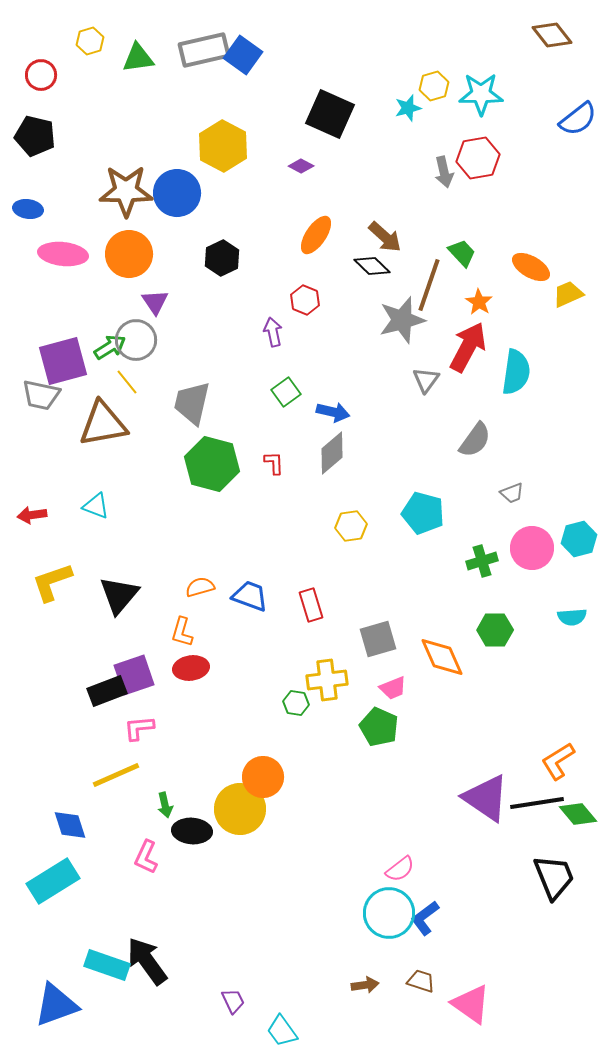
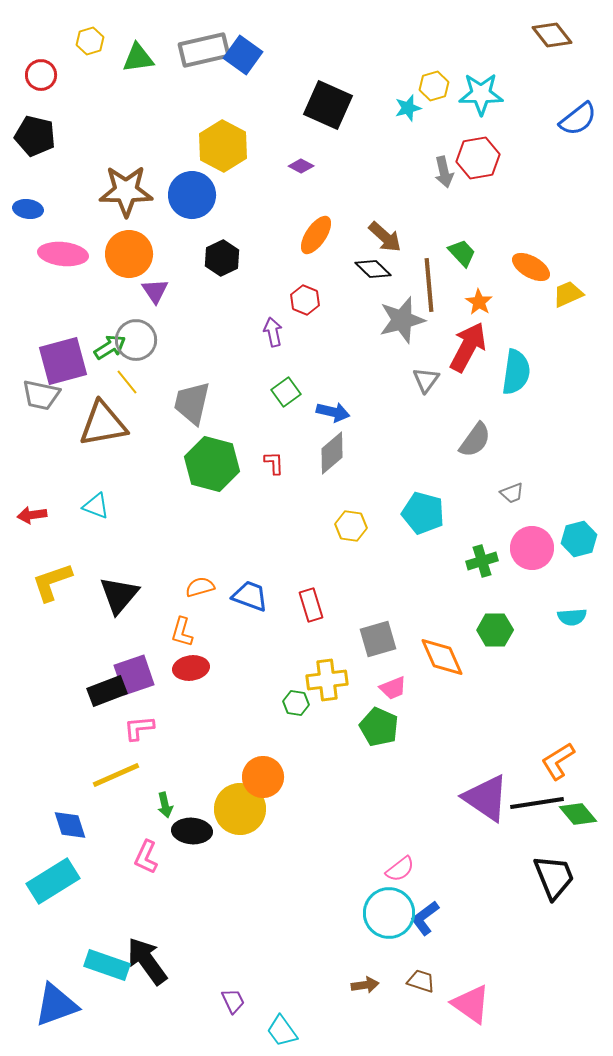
black square at (330, 114): moved 2 px left, 9 px up
blue circle at (177, 193): moved 15 px right, 2 px down
black diamond at (372, 266): moved 1 px right, 3 px down
brown line at (429, 285): rotated 24 degrees counterclockwise
purple triangle at (155, 302): moved 11 px up
yellow hexagon at (351, 526): rotated 16 degrees clockwise
